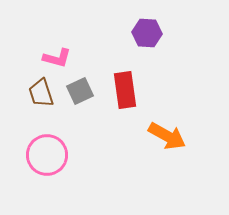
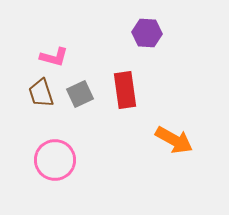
pink L-shape: moved 3 px left, 1 px up
gray square: moved 3 px down
orange arrow: moved 7 px right, 4 px down
pink circle: moved 8 px right, 5 px down
